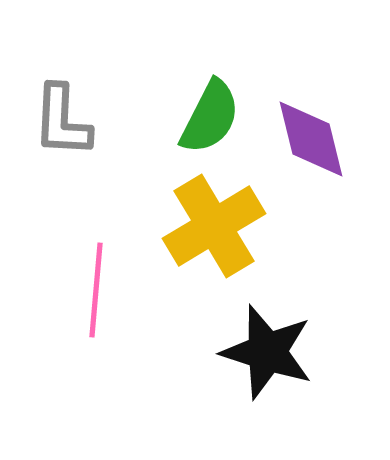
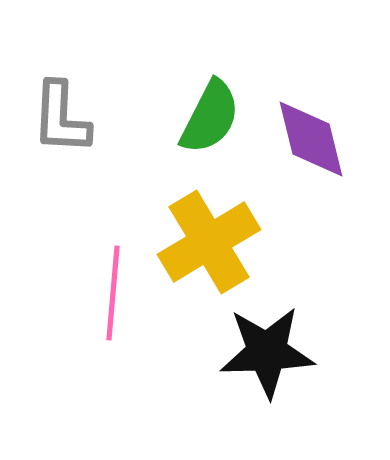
gray L-shape: moved 1 px left, 3 px up
yellow cross: moved 5 px left, 16 px down
pink line: moved 17 px right, 3 px down
black star: rotated 20 degrees counterclockwise
